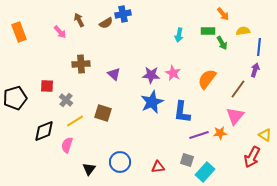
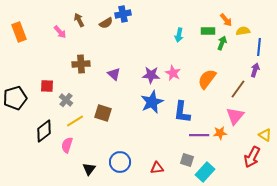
orange arrow: moved 3 px right, 6 px down
green arrow: rotated 128 degrees counterclockwise
black diamond: rotated 15 degrees counterclockwise
purple line: rotated 18 degrees clockwise
red triangle: moved 1 px left, 1 px down
